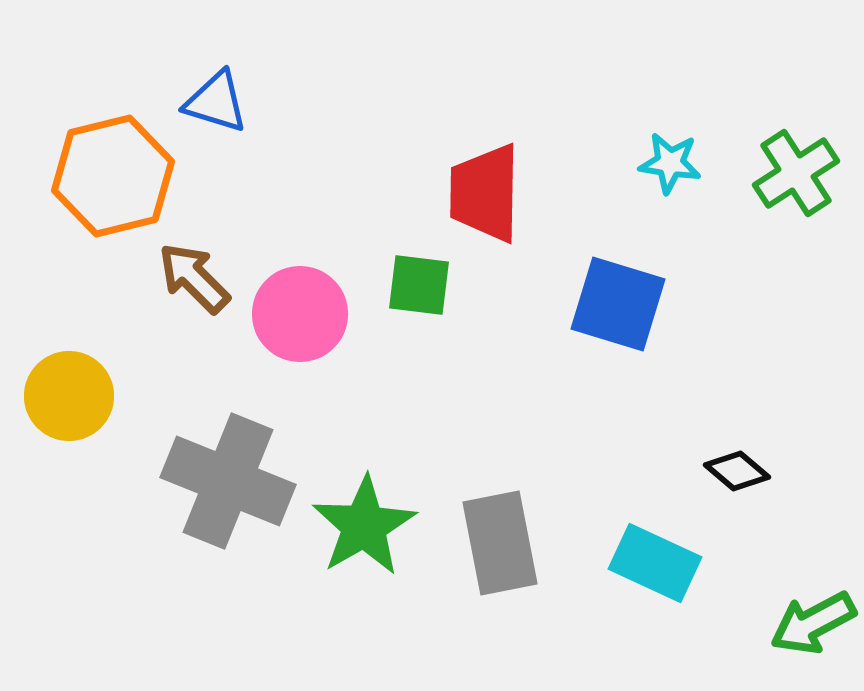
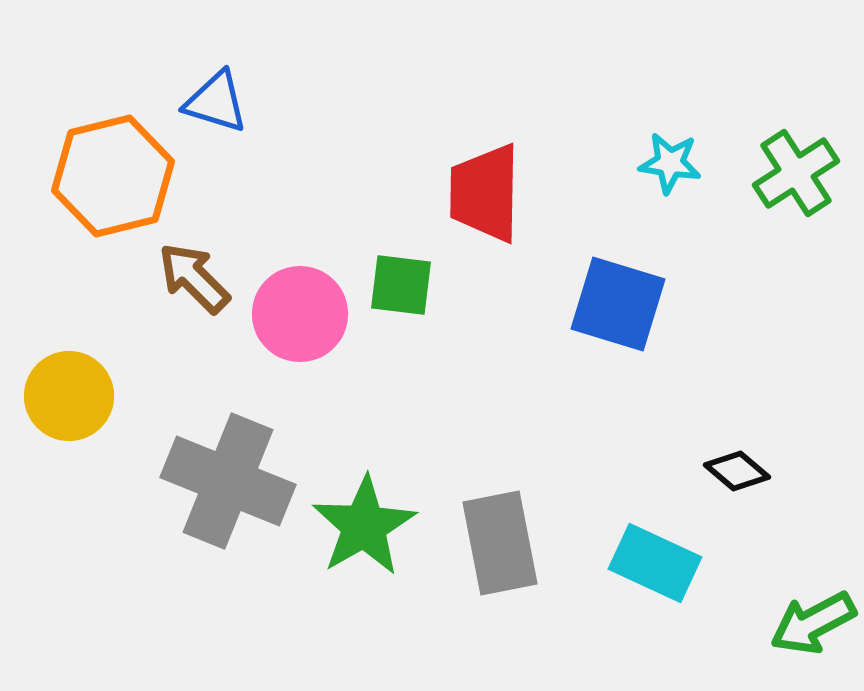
green square: moved 18 px left
